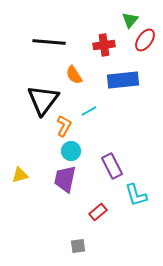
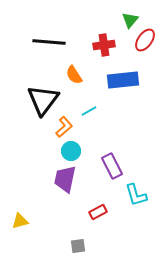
orange L-shape: moved 1 px down; rotated 20 degrees clockwise
yellow triangle: moved 46 px down
red rectangle: rotated 12 degrees clockwise
